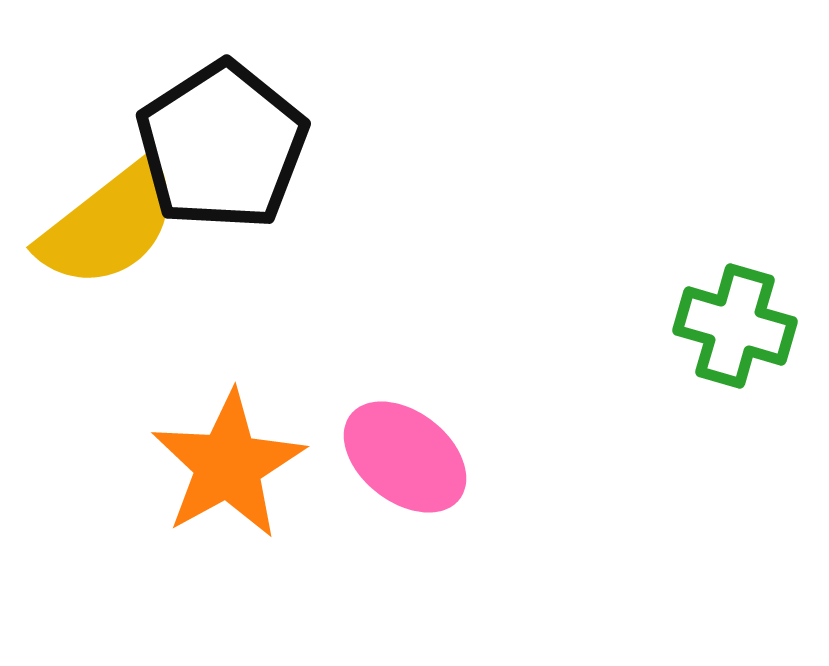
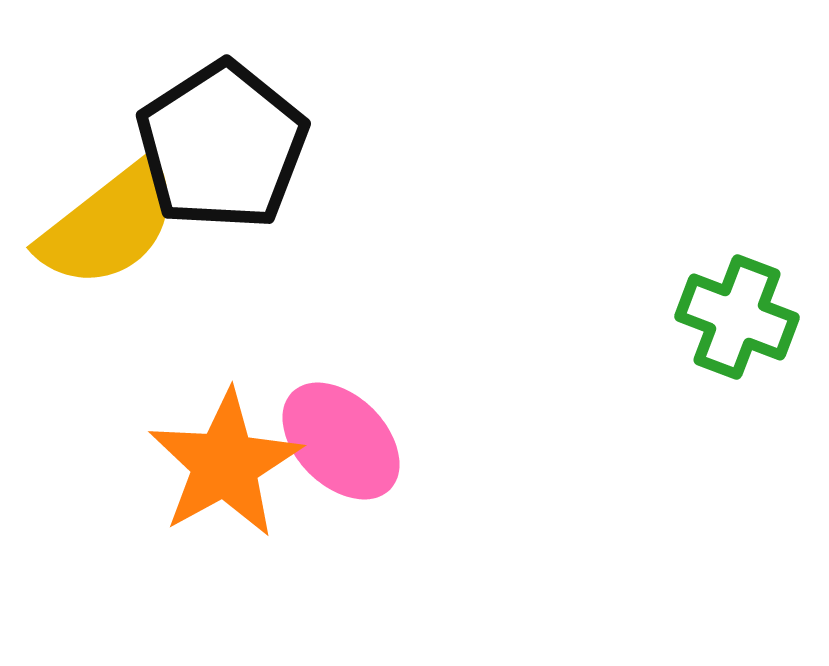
green cross: moved 2 px right, 9 px up; rotated 5 degrees clockwise
pink ellipse: moved 64 px left, 16 px up; rotated 7 degrees clockwise
orange star: moved 3 px left, 1 px up
